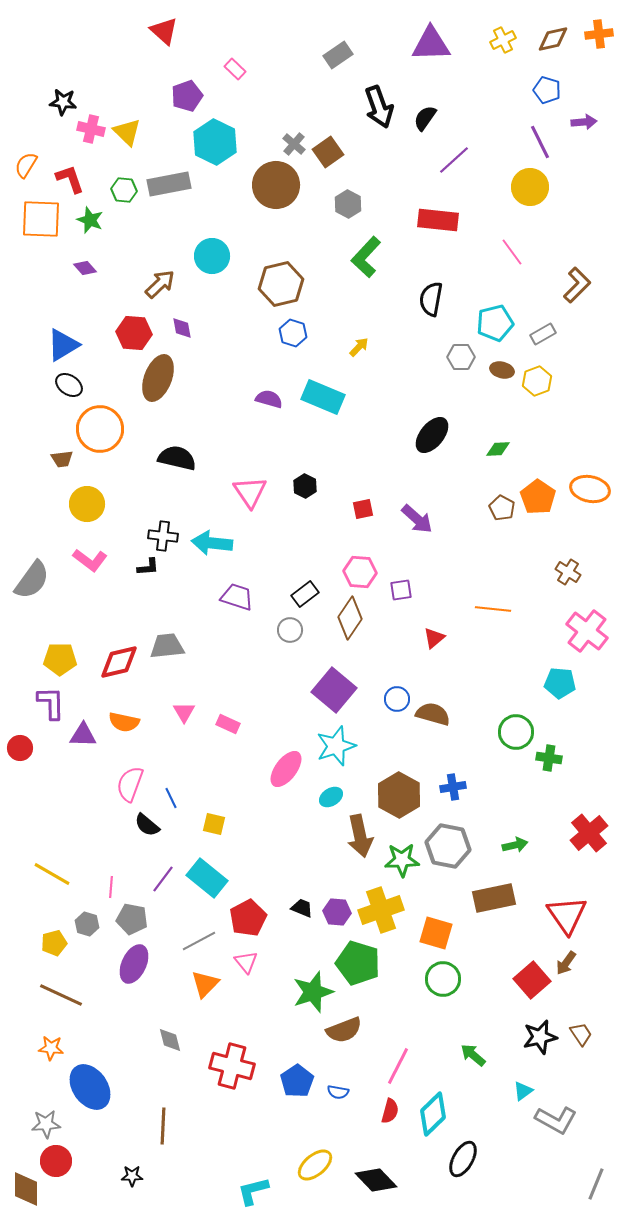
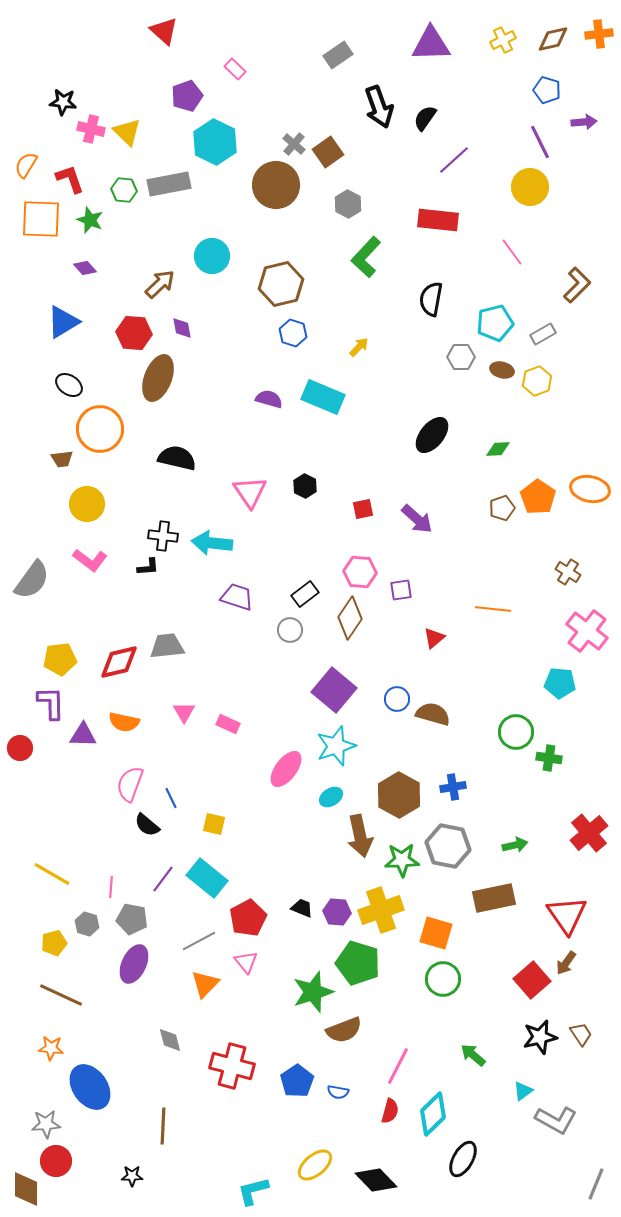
blue triangle at (63, 345): moved 23 px up
brown pentagon at (502, 508): rotated 25 degrees clockwise
yellow pentagon at (60, 659): rotated 8 degrees counterclockwise
